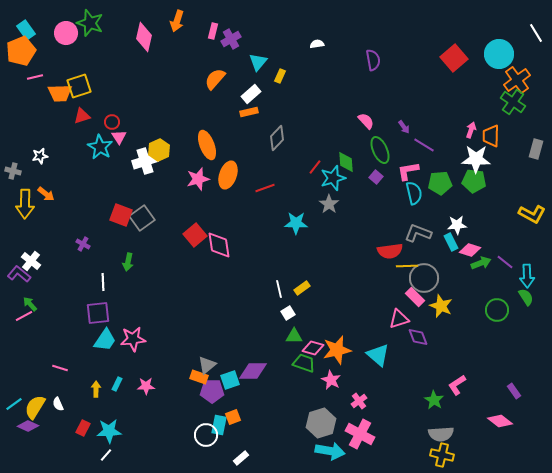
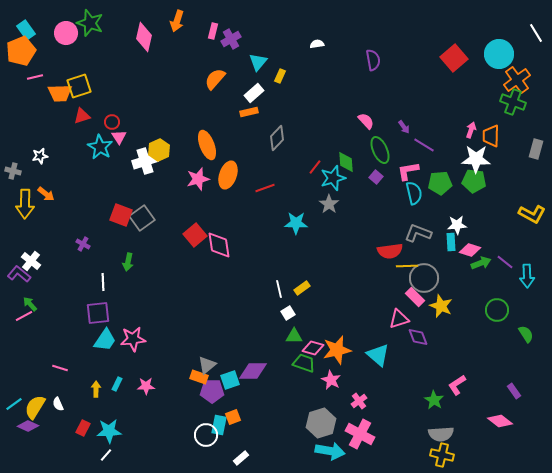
white rectangle at (251, 94): moved 3 px right, 1 px up
green cross at (513, 102): rotated 15 degrees counterclockwise
cyan rectangle at (451, 242): rotated 24 degrees clockwise
green semicircle at (526, 297): moved 37 px down
